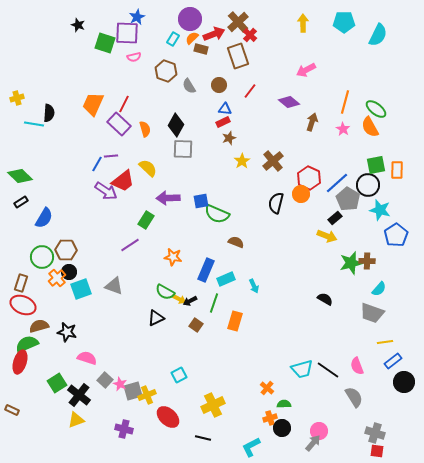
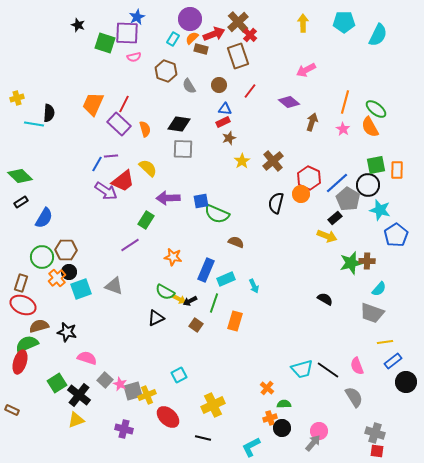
black diamond at (176, 125): moved 3 px right, 1 px up; rotated 70 degrees clockwise
black circle at (404, 382): moved 2 px right
